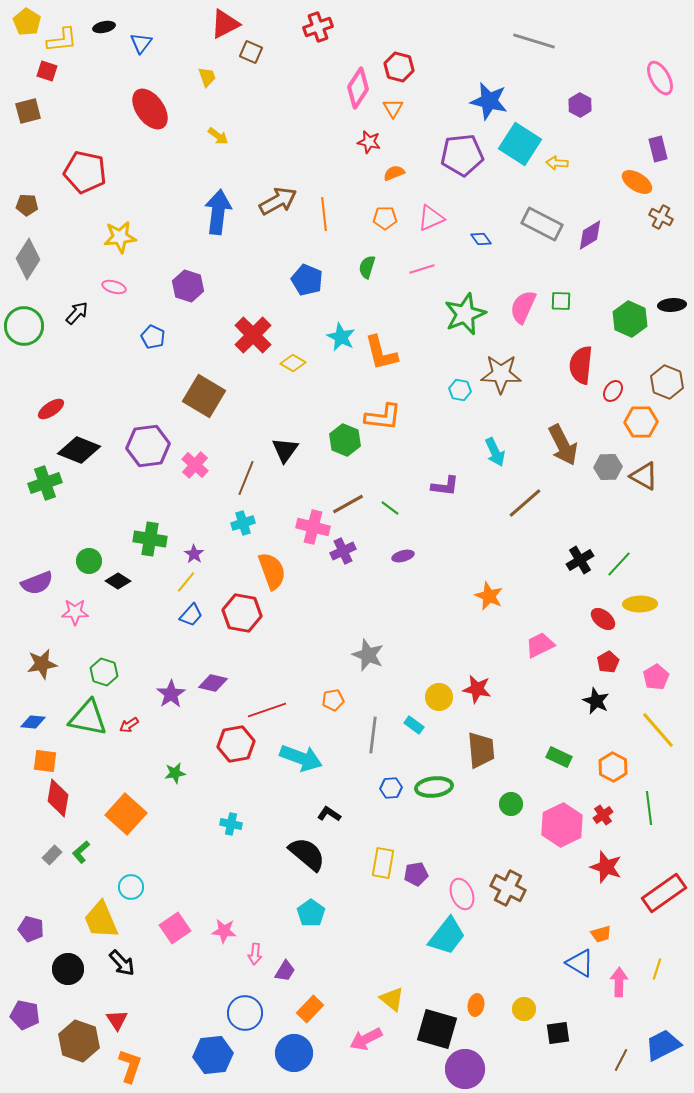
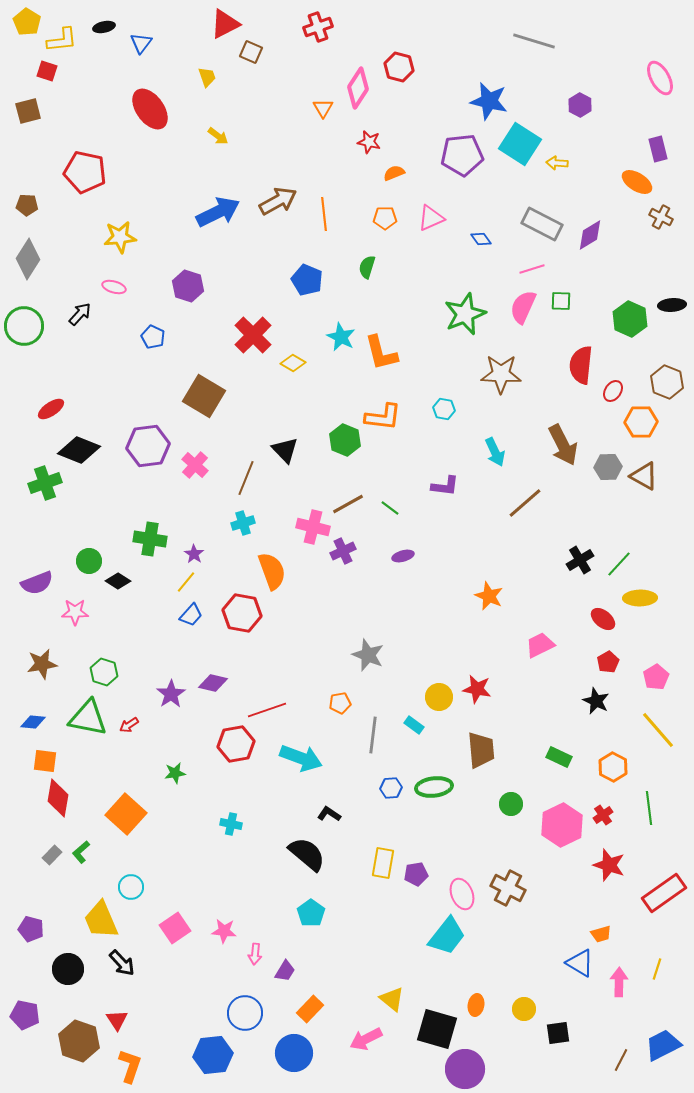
orange triangle at (393, 108): moved 70 px left
blue arrow at (218, 212): rotated 57 degrees clockwise
pink line at (422, 269): moved 110 px right
black arrow at (77, 313): moved 3 px right, 1 px down
cyan hexagon at (460, 390): moved 16 px left, 19 px down
black triangle at (285, 450): rotated 20 degrees counterclockwise
yellow ellipse at (640, 604): moved 6 px up
orange pentagon at (333, 700): moved 7 px right, 3 px down
red star at (606, 867): moved 3 px right, 2 px up
